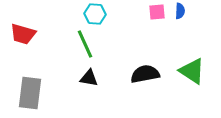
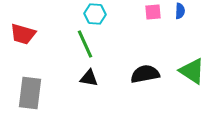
pink square: moved 4 px left
